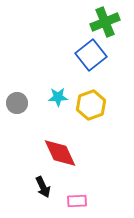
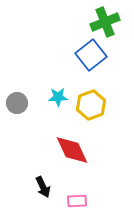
red diamond: moved 12 px right, 3 px up
